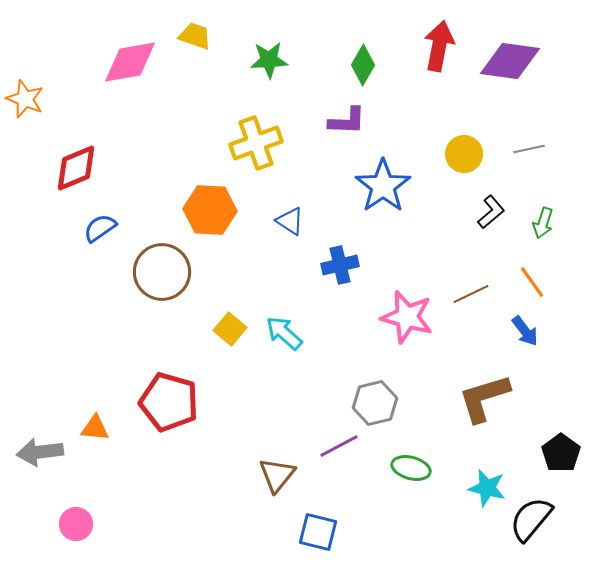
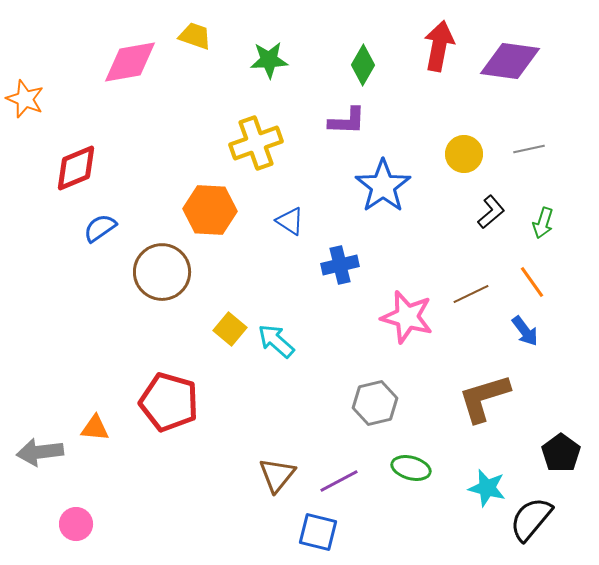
cyan arrow: moved 8 px left, 8 px down
purple line: moved 35 px down
